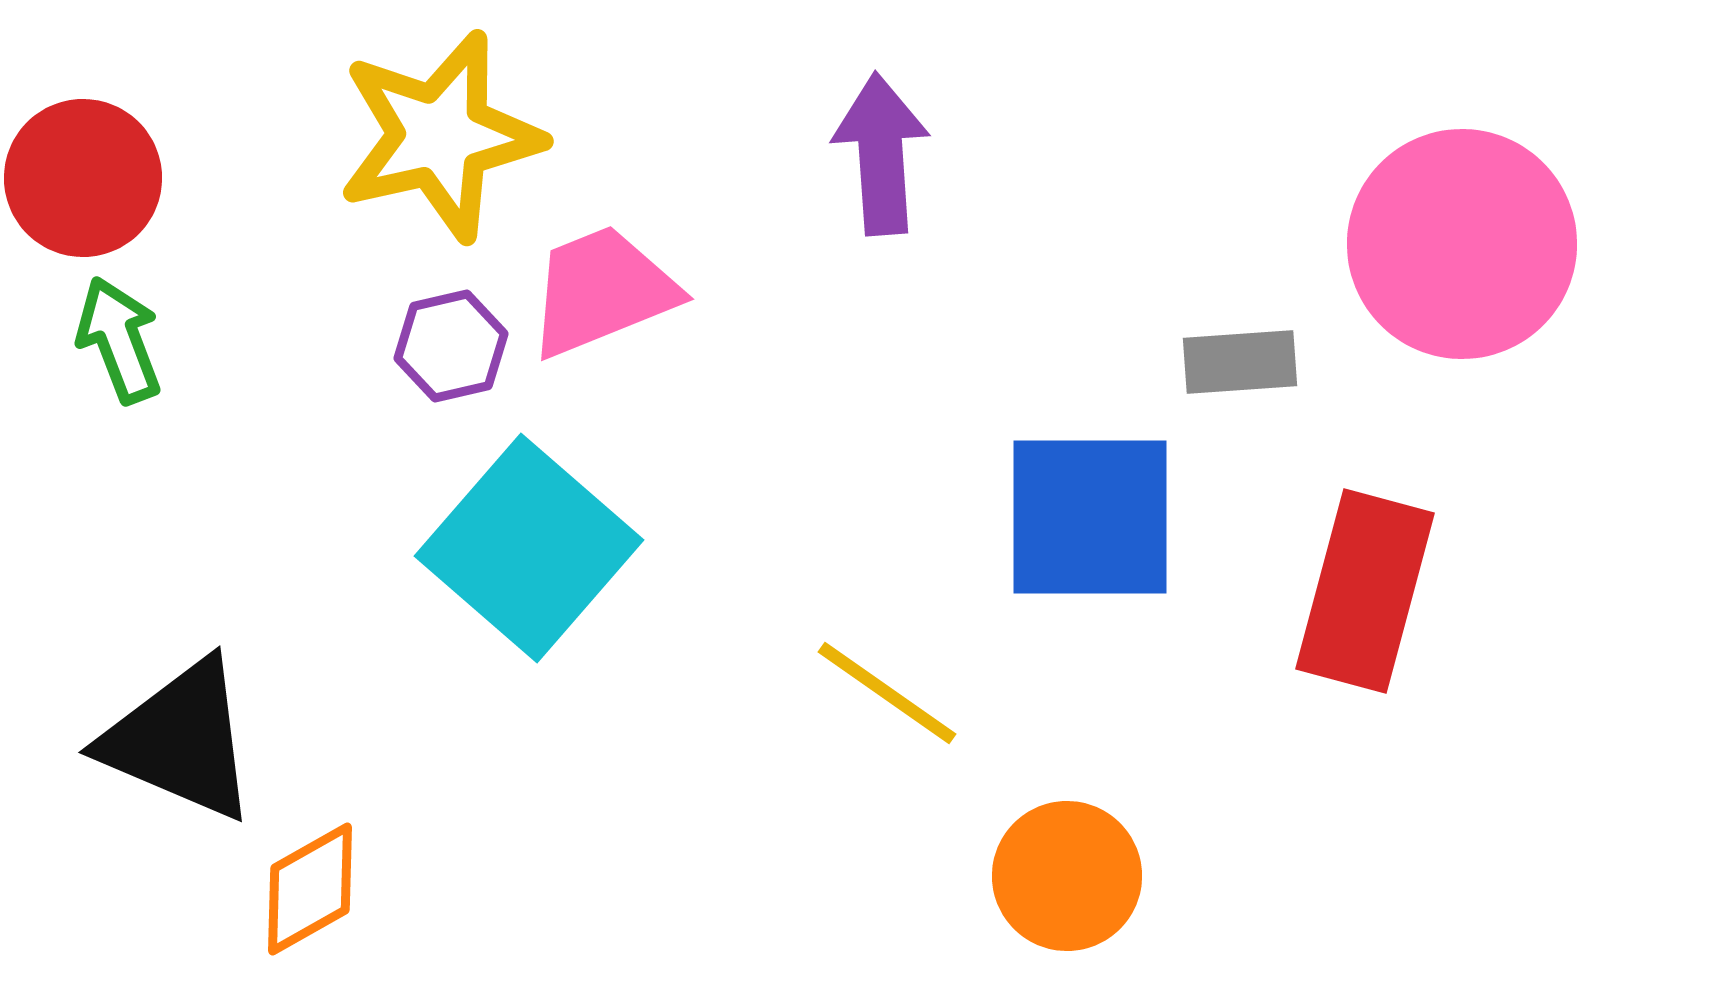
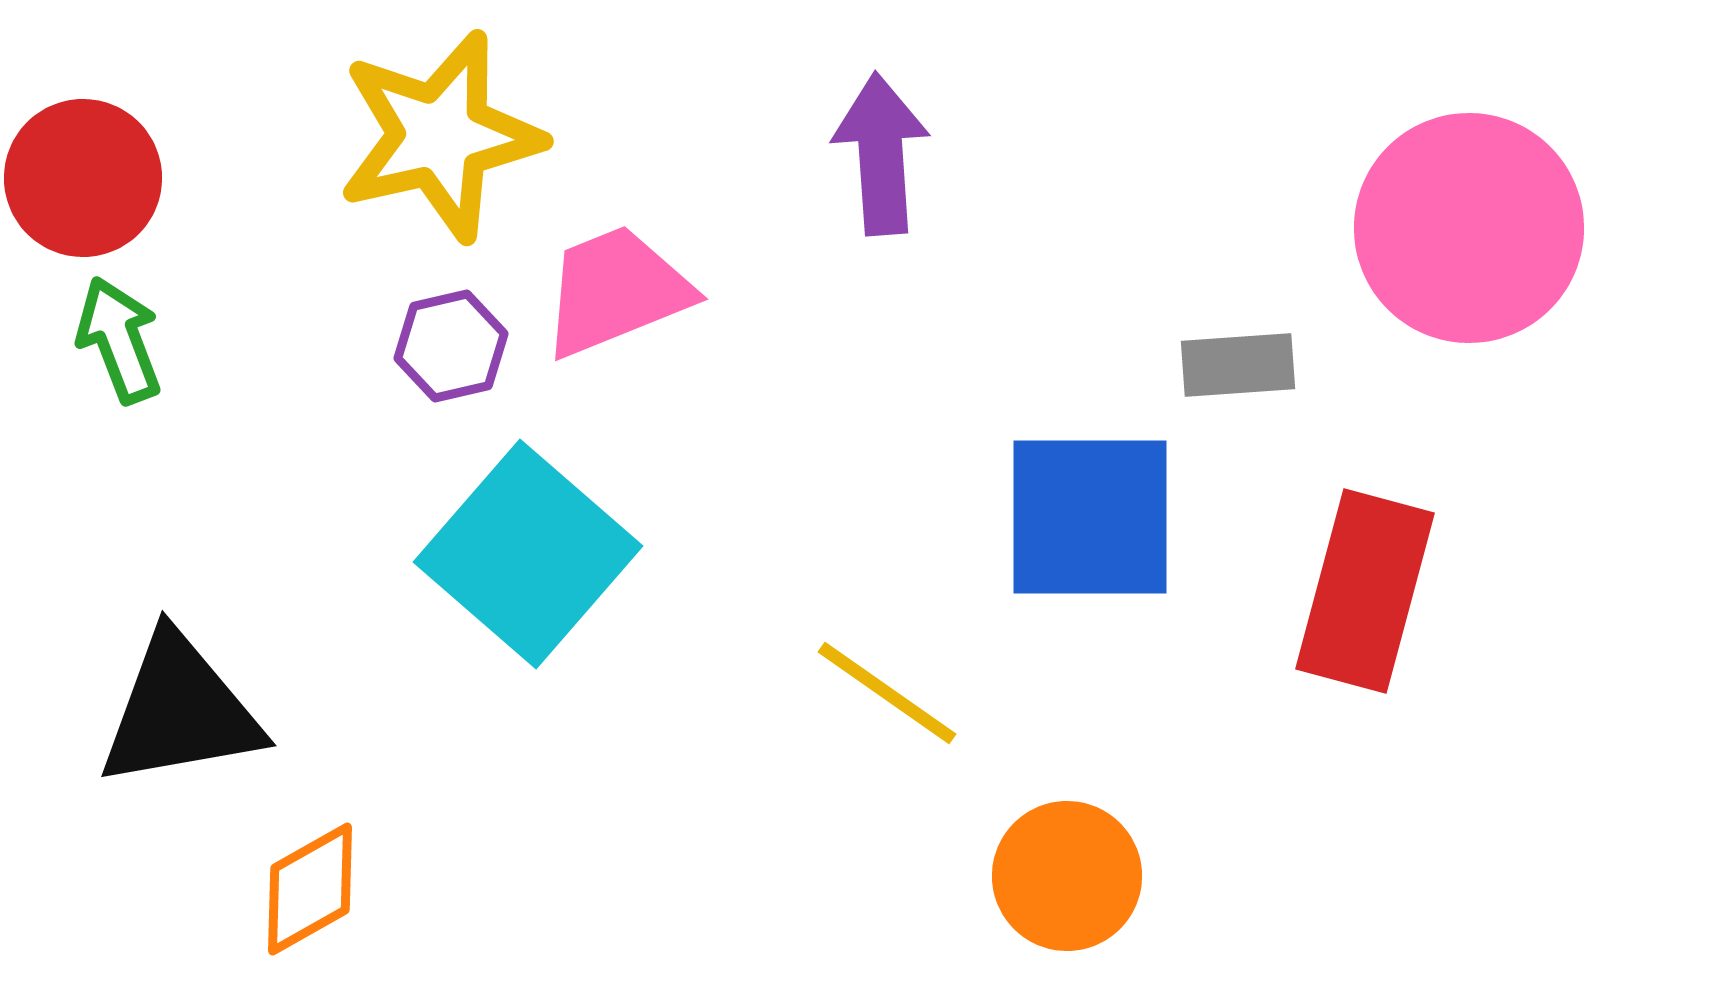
pink circle: moved 7 px right, 16 px up
pink trapezoid: moved 14 px right
gray rectangle: moved 2 px left, 3 px down
cyan square: moved 1 px left, 6 px down
black triangle: moved 29 px up; rotated 33 degrees counterclockwise
